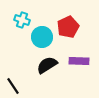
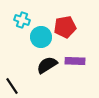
red pentagon: moved 3 px left; rotated 15 degrees clockwise
cyan circle: moved 1 px left
purple rectangle: moved 4 px left
black line: moved 1 px left
